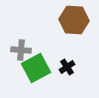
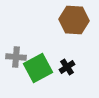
gray cross: moved 5 px left, 7 px down
green square: moved 2 px right
